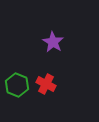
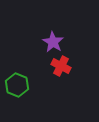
red cross: moved 15 px right, 18 px up
